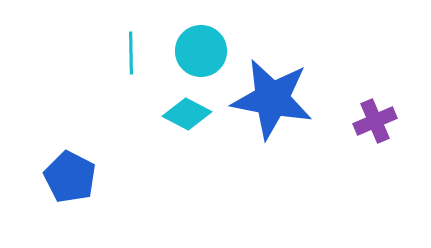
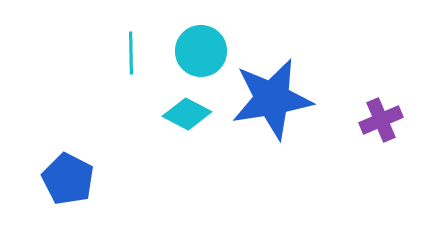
blue star: rotated 20 degrees counterclockwise
purple cross: moved 6 px right, 1 px up
blue pentagon: moved 2 px left, 2 px down
